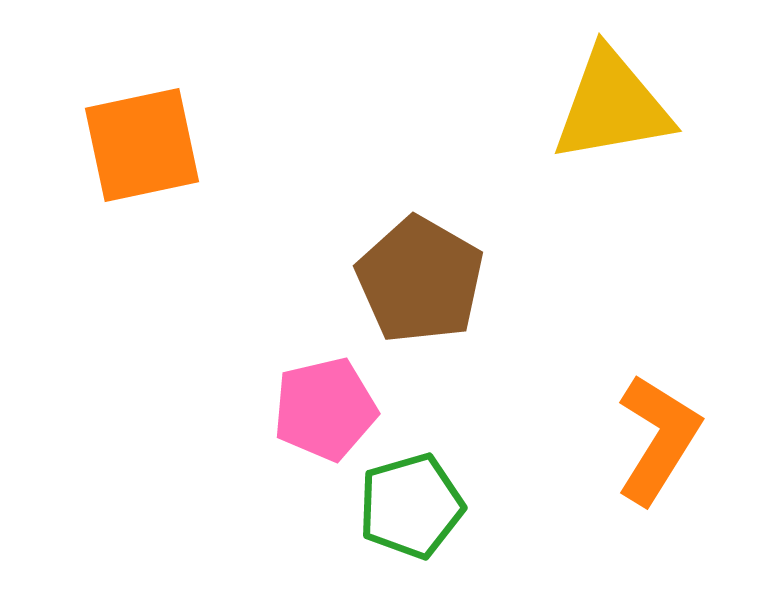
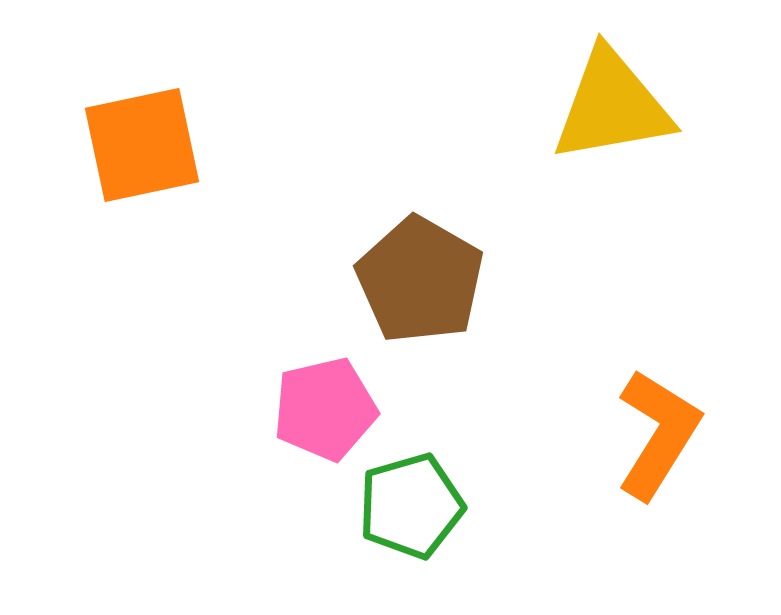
orange L-shape: moved 5 px up
